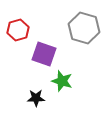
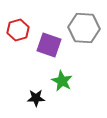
gray hexagon: rotated 12 degrees counterclockwise
purple square: moved 5 px right, 9 px up
green star: rotated 10 degrees clockwise
